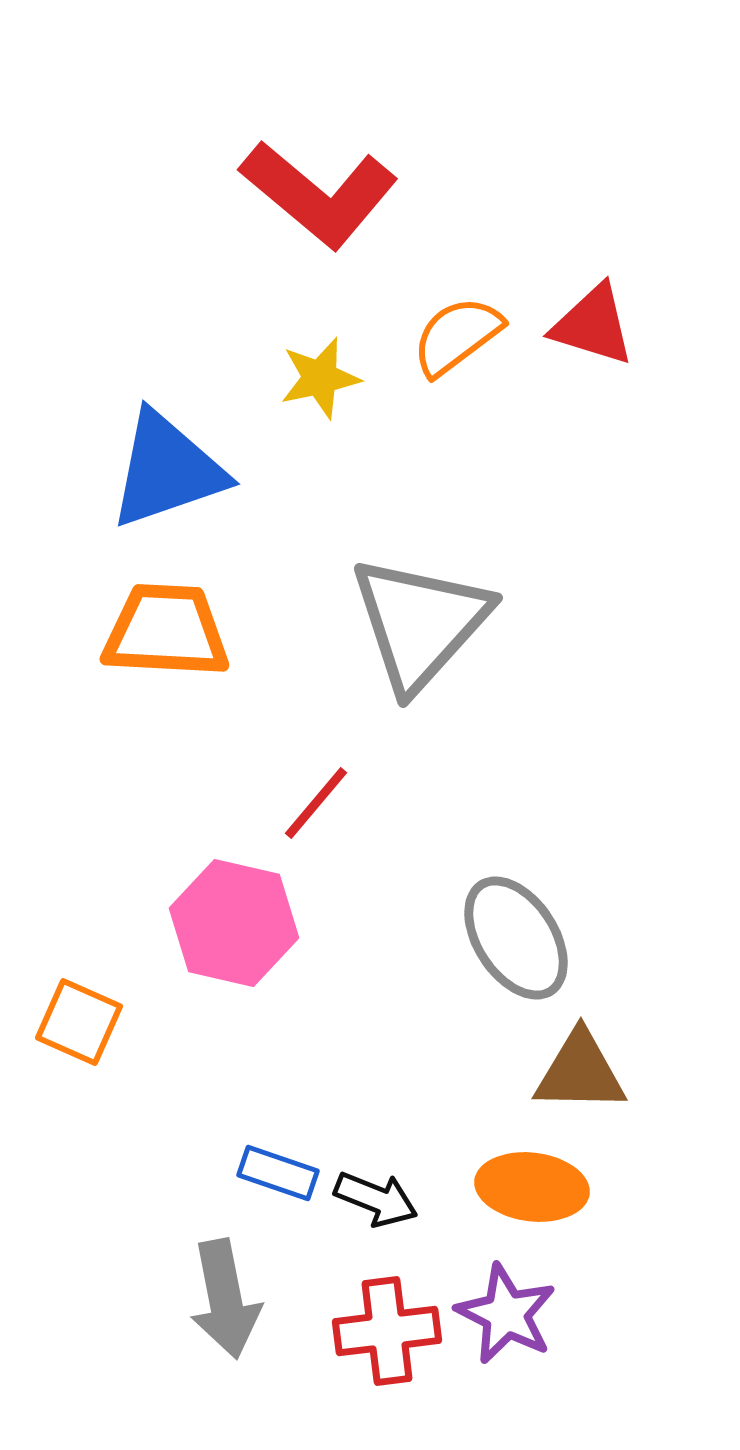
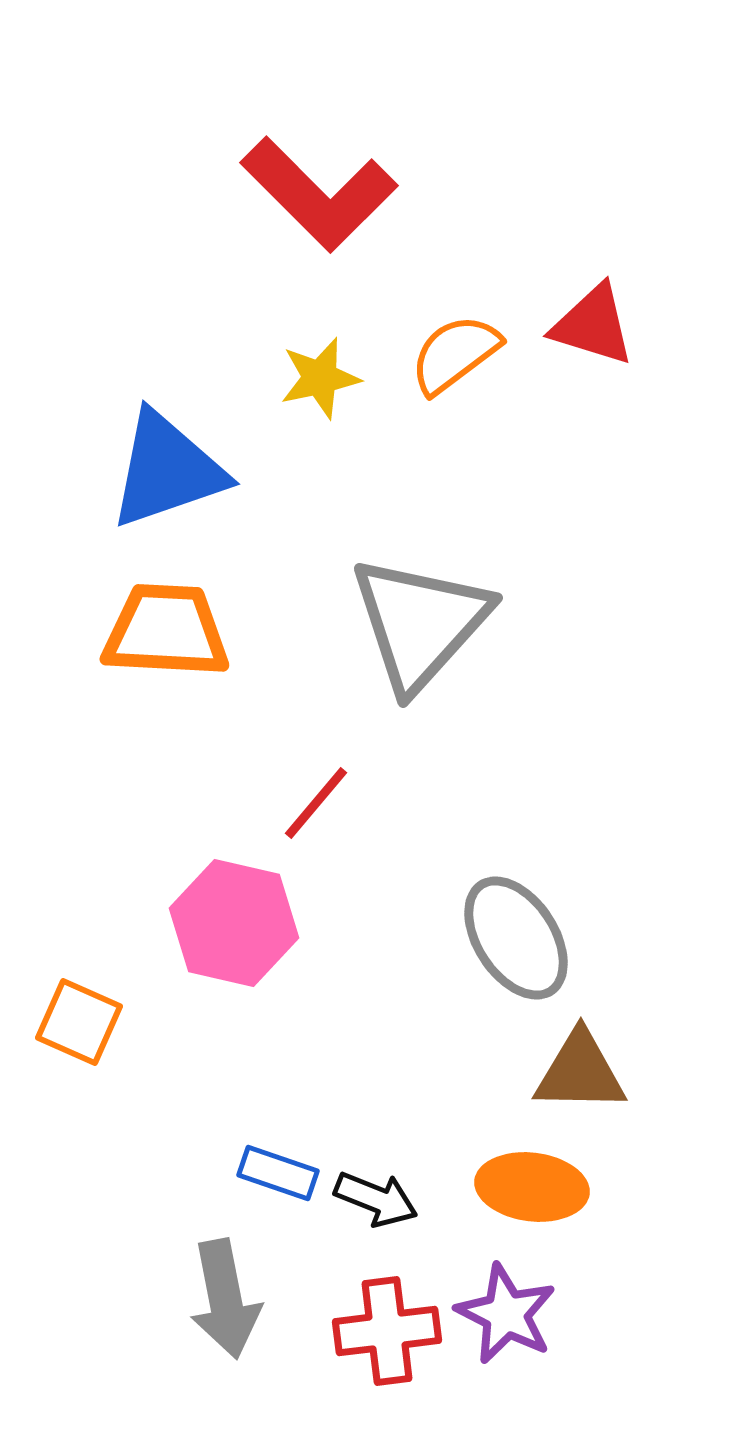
red L-shape: rotated 5 degrees clockwise
orange semicircle: moved 2 px left, 18 px down
